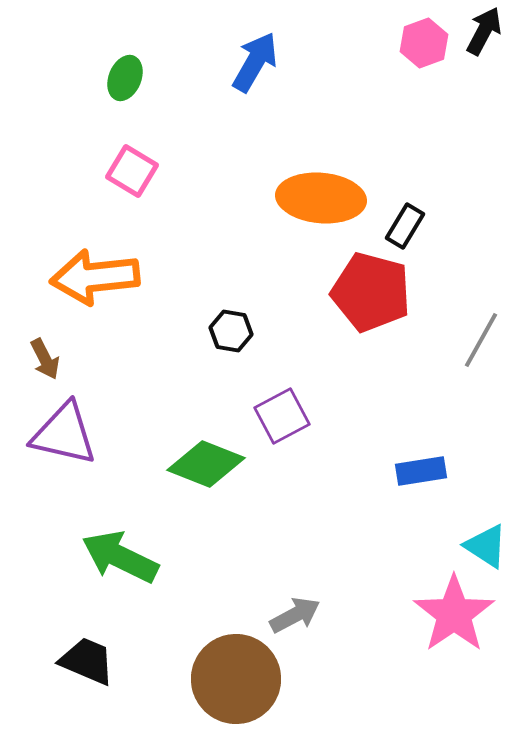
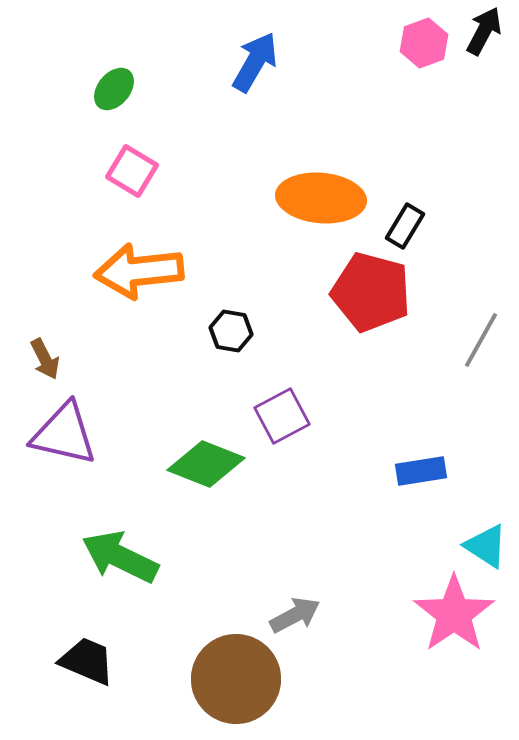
green ellipse: moved 11 px left, 11 px down; rotated 18 degrees clockwise
orange arrow: moved 44 px right, 6 px up
